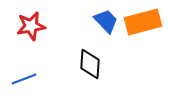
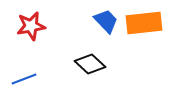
orange rectangle: moved 1 px right, 1 px down; rotated 9 degrees clockwise
black diamond: rotated 52 degrees counterclockwise
